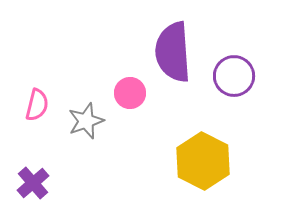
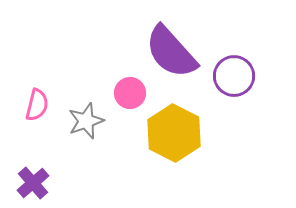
purple semicircle: moved 2 px left; rotated 38 degrees counterclockwise
yellow hexagon: moved 29 px left, 28 px up
